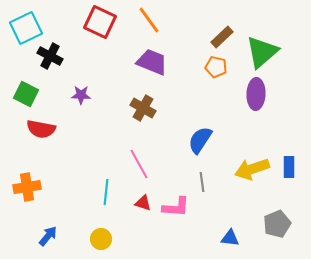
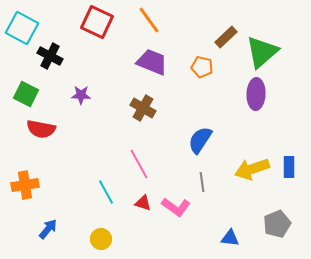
red square: moved 3 px left
cyan square: moved 4 px left; rotated 36 degrees counterclockwise
brown rectangle: moved 4 px right
orange pentagon: moved 14 px left
orange cross: moved 2 px left, 2 px up
cyan line: rotated 35 degrees counterclockwise
pink L-shape: rotated 32 degrees clockwise
blue arrow: moved 7 px up
